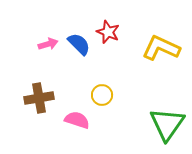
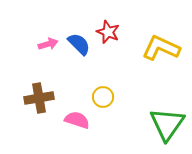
yellow circle: moved 1 px right, 2 px down
